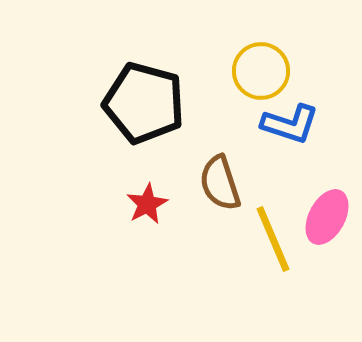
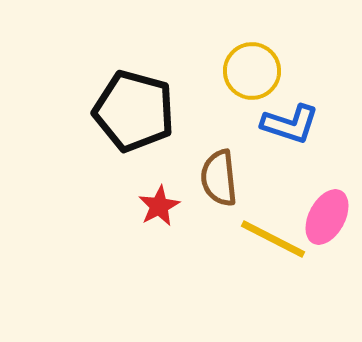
yellow circle: moved 9 px left
black pentagon: moved 10 px left, 8 px down
brown semicircle: moved 1 px left, 5 px up; rotated 12 degrees clockwise
red star: moved 12 px right, 2 px down
yellow line: rotated 40 degrees counterclockwise
